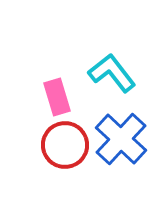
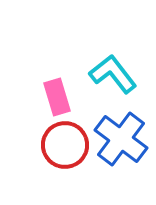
cyan L-shape: moved 1 px right, 1 px down
blue cross: rotated 6 degrees counterclockwise
